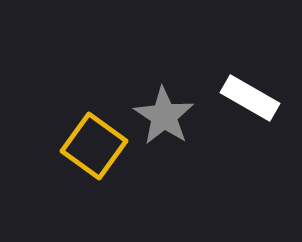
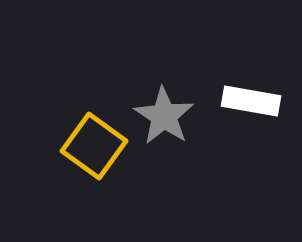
white rectangle: moved 1 px right, 3 px down; rotated 20 degrees counterclockwise
